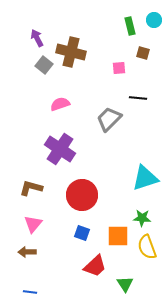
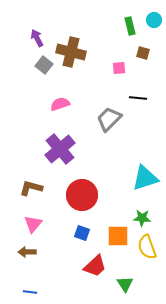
purple cross: rotated 16 degrees clockwise
